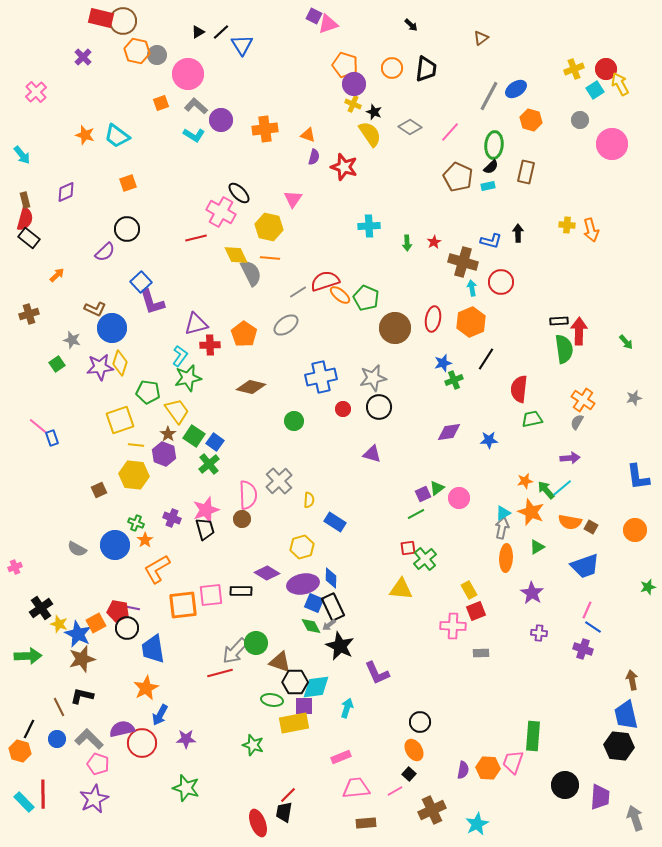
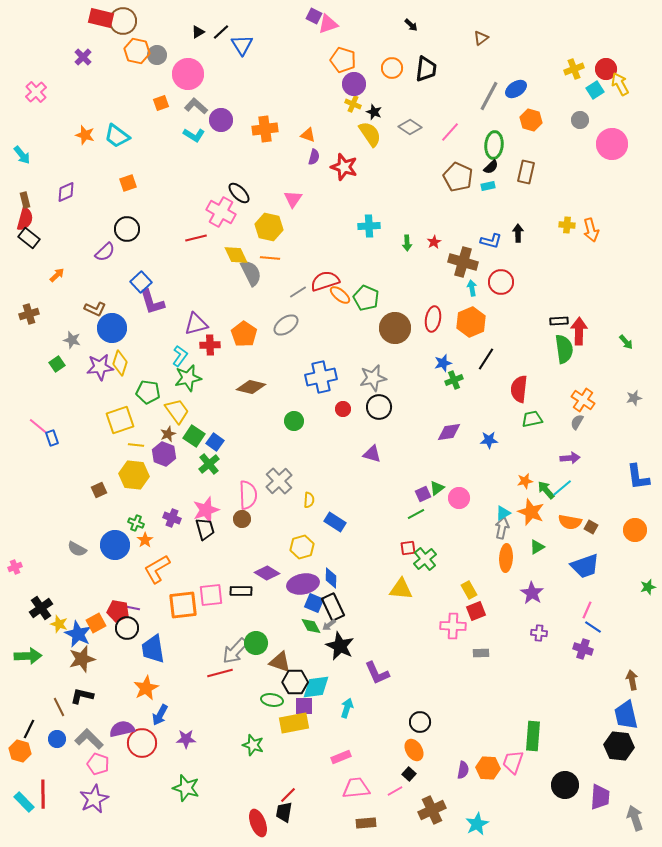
orange pentagon at (345, 65): moved 2 px left, 5 px up
brown star at (168, 434): rotated 14 degrees clockwise
